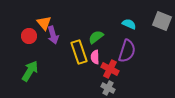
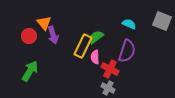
yellow rectangle: moved 4 px right, 6 px up; rotated 45 degrees clockwise
